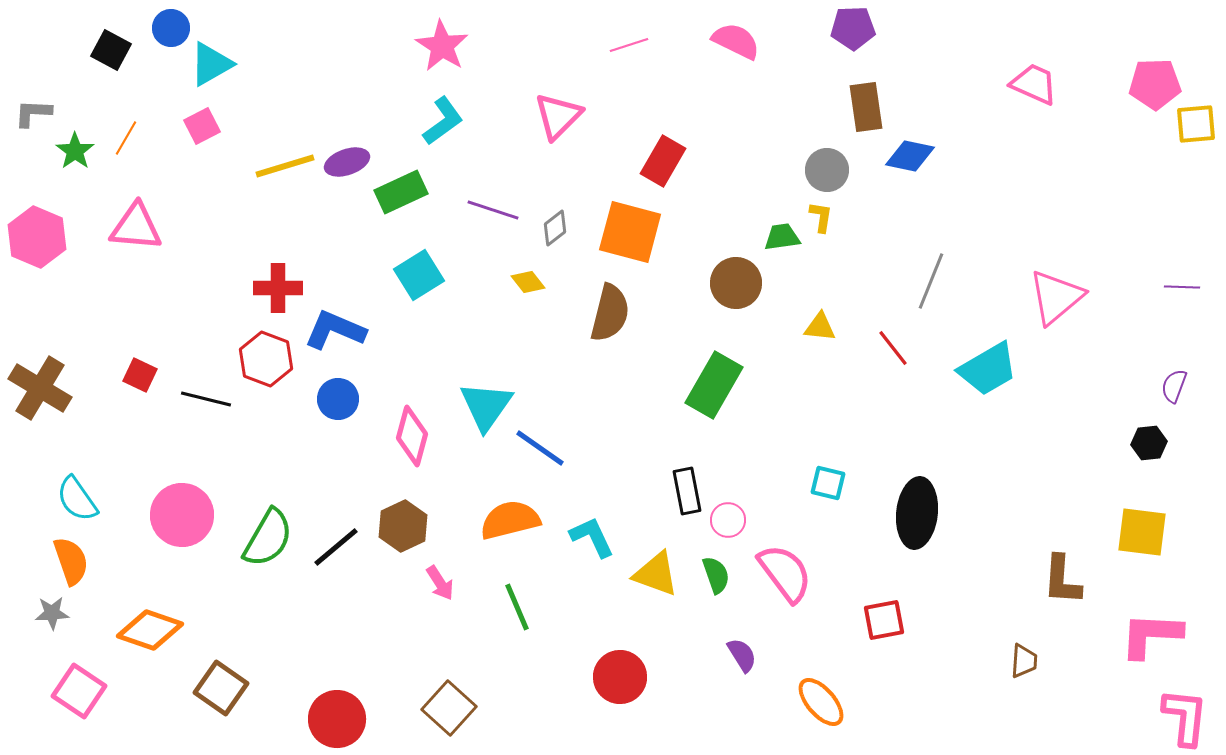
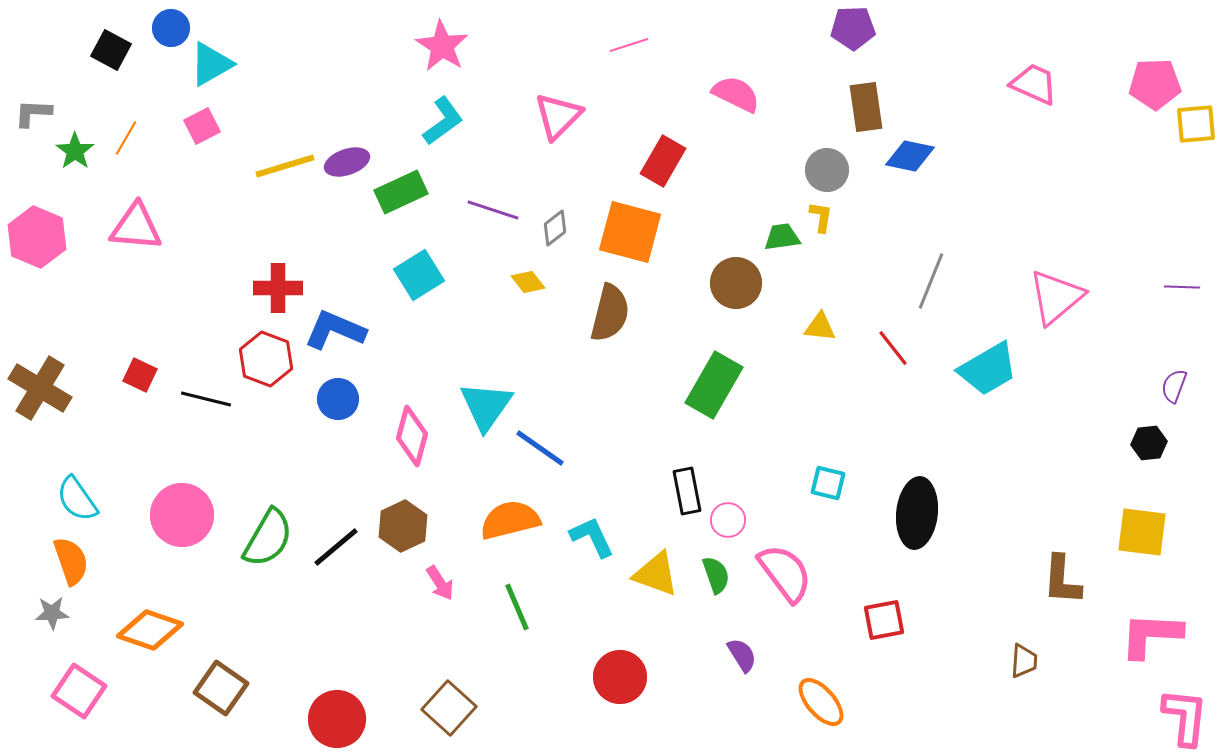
pink semicircle at (736, 41): moved 53 px down
